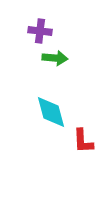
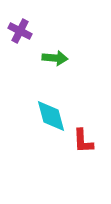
purple cross: moved 20 px left; rotated 20 degrees clockwise
cyan diamond: moved 4 px down
